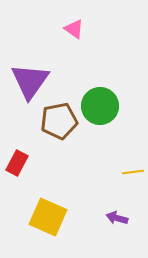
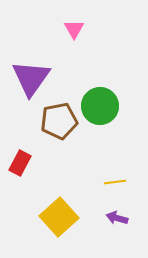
pink triangle: rotated 25 degrees clockwise
purple triangle: moved 1 px right, 3 px up
red rectangle: moved 3 px right
yellow line: moved 18 px left, 10 px down
yellow square: moved 11 px right; rotated 24 degrees clockwise
